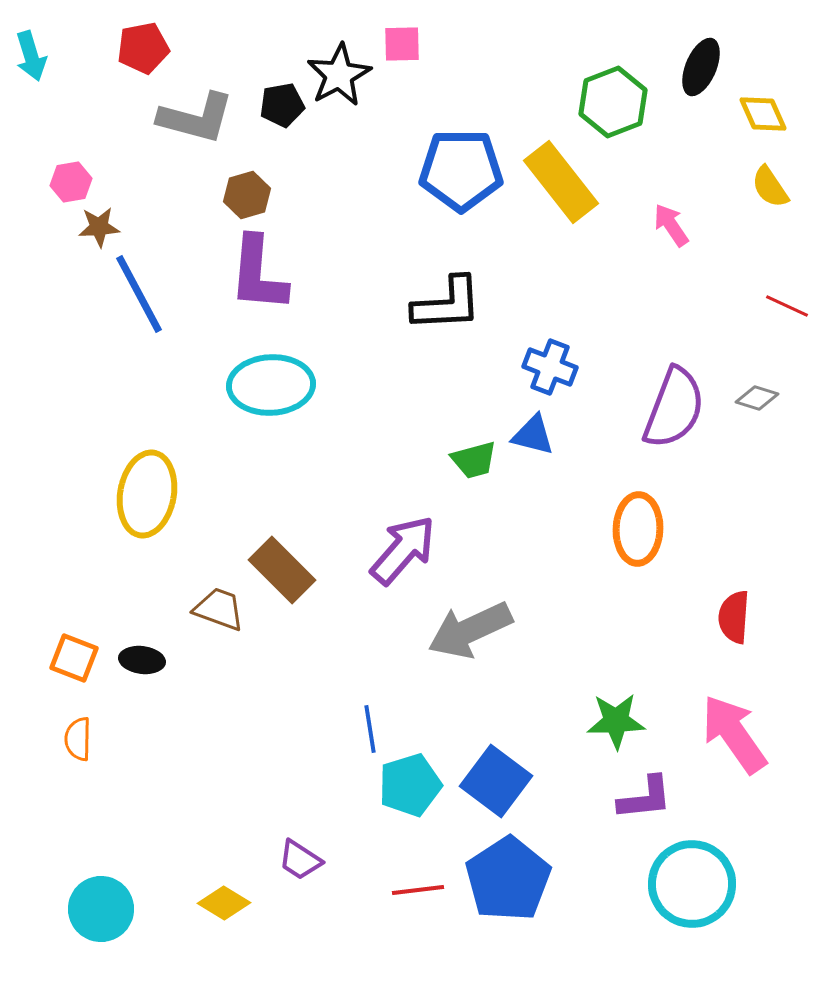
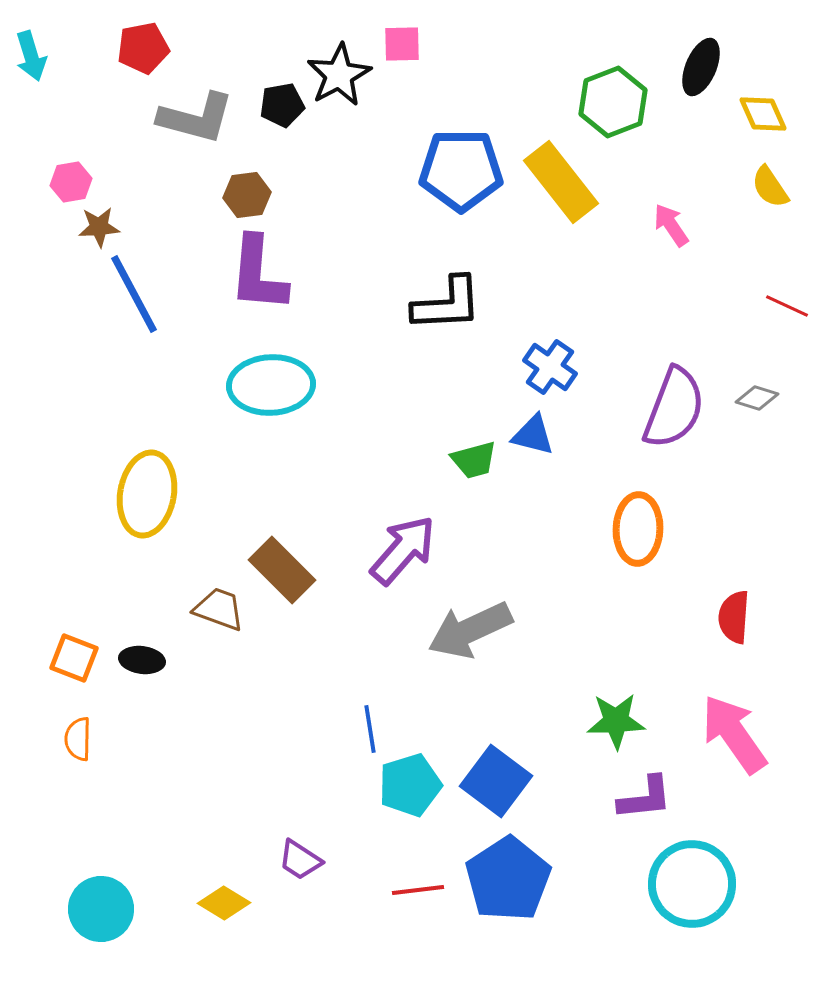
brown hexagon at (247, 195): rotated 9 degrees clockwise
blue line at (139, 294): moved 5 px left
blue cross at (550, 367): rotated 14 degrees clockwise
